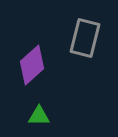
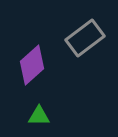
gray rectangle: rotated 39 degrees clockwise
